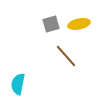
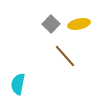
gray square: rotated 30 degrees counterclockwise
brown line: moved 1 px left
